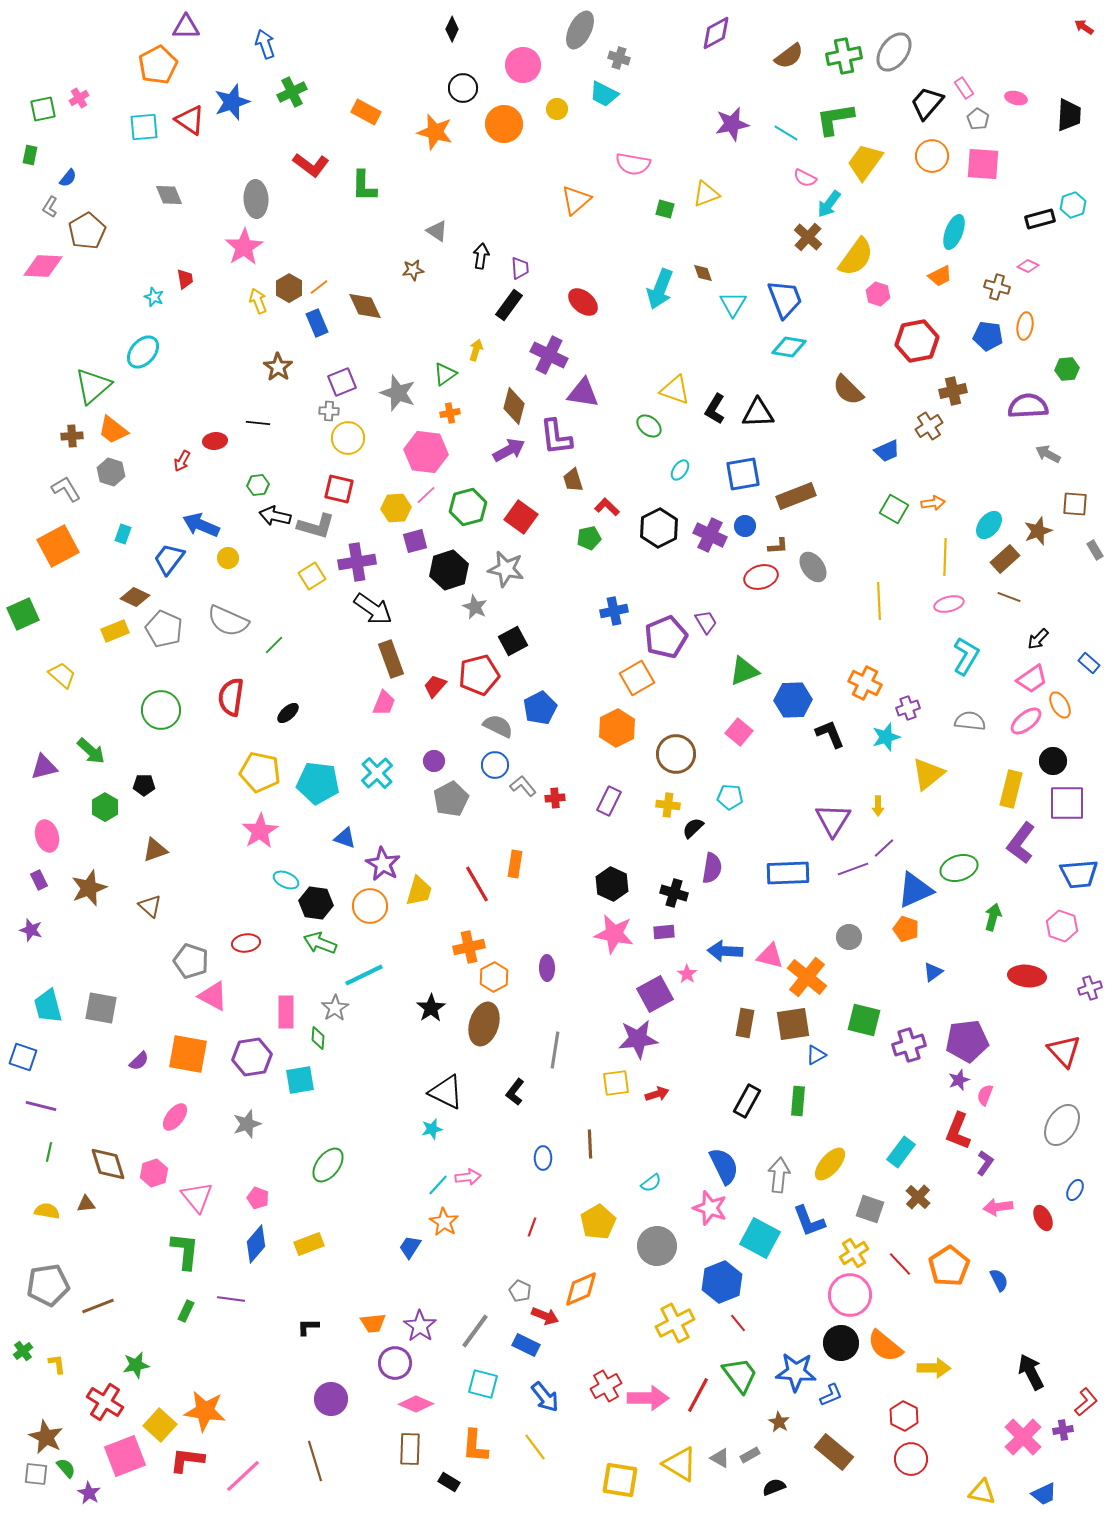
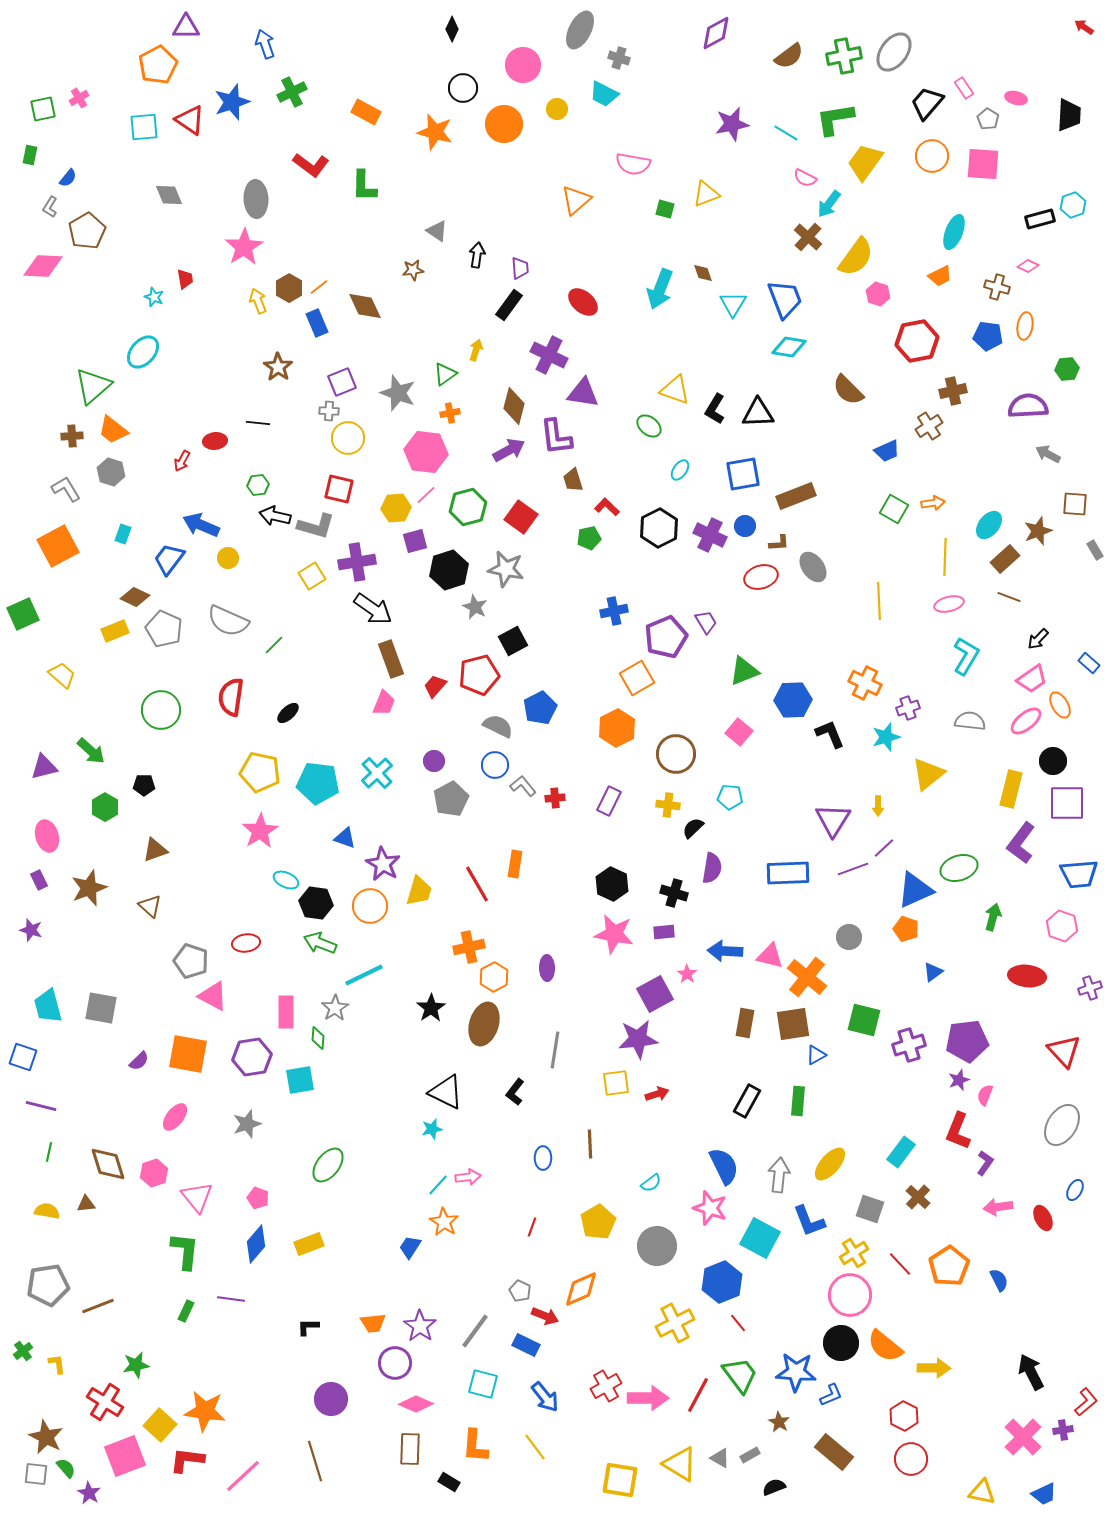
gray pentagon at (978, 119): moved 10 px right
black arrow at (481, 256): moved 4 px left, 1 px up
brown L-shape at (778, 546): moved 1 px right, 3 px up
